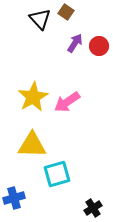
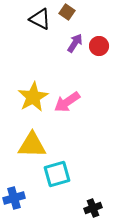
brown square: moved 1 px right
black triangle: rotated 20 degrees counterclockwise
black cross: rotated 12 degrees clockwise
